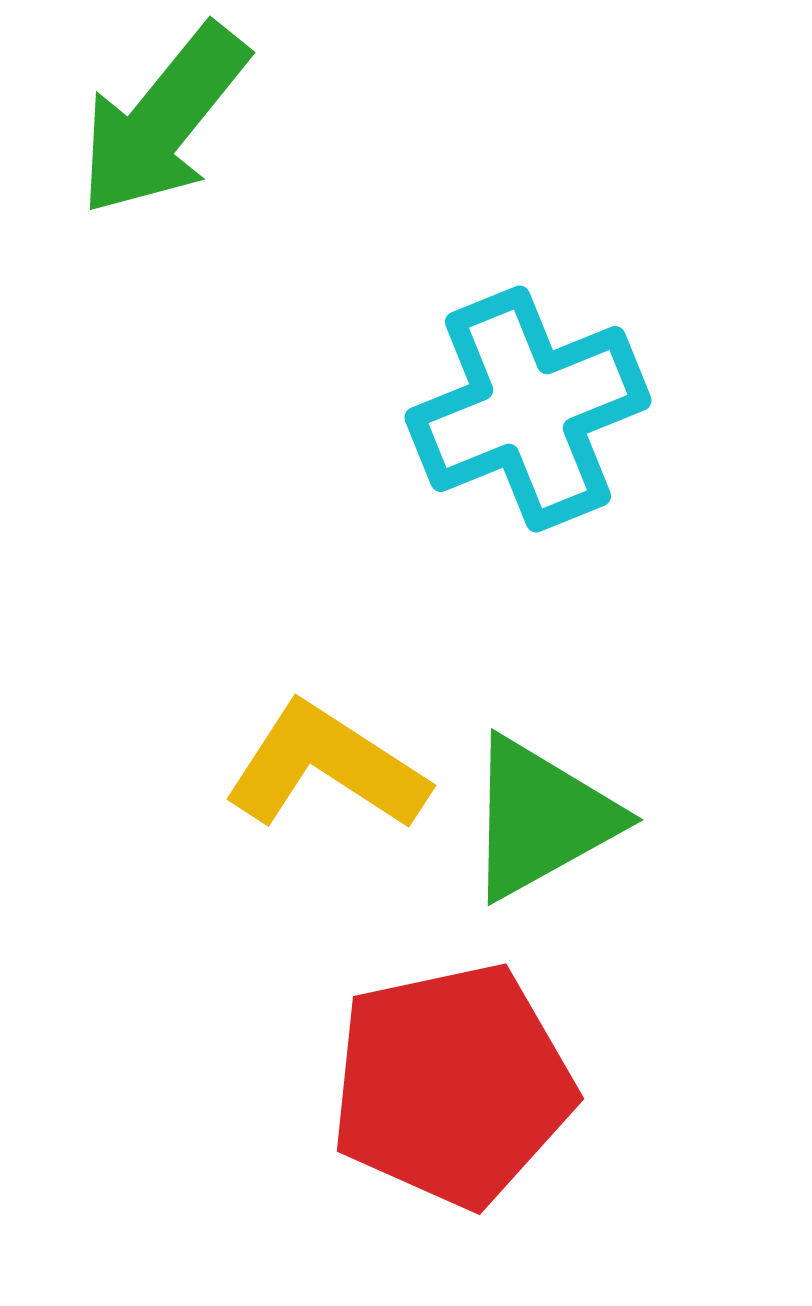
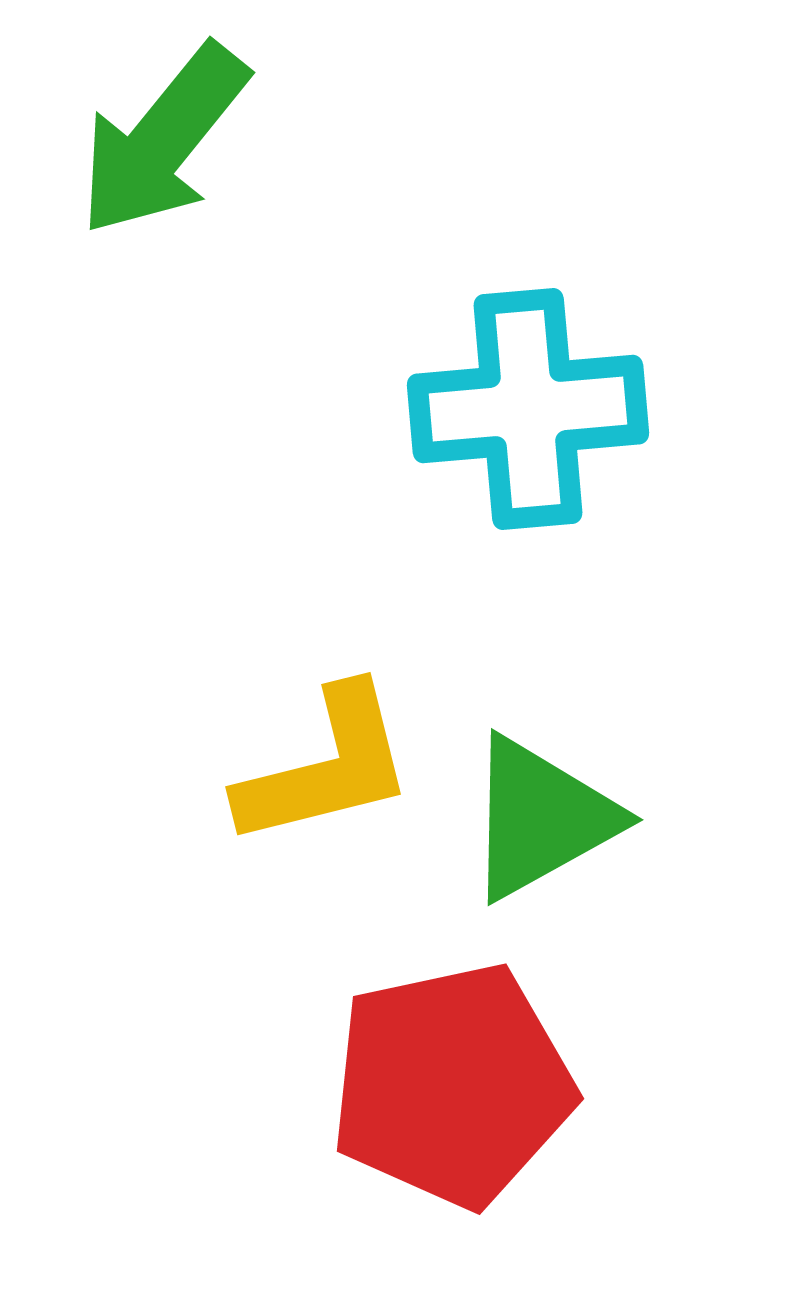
green arrow: moved 20 px down
cyan cross: rotated 17 degrees clockwise
yellow L-shape: rotated 133 degrees clockwise
